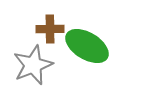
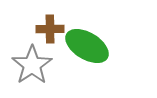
gray star: moved 1 px left; rotated 12 degrees counterclockwise
